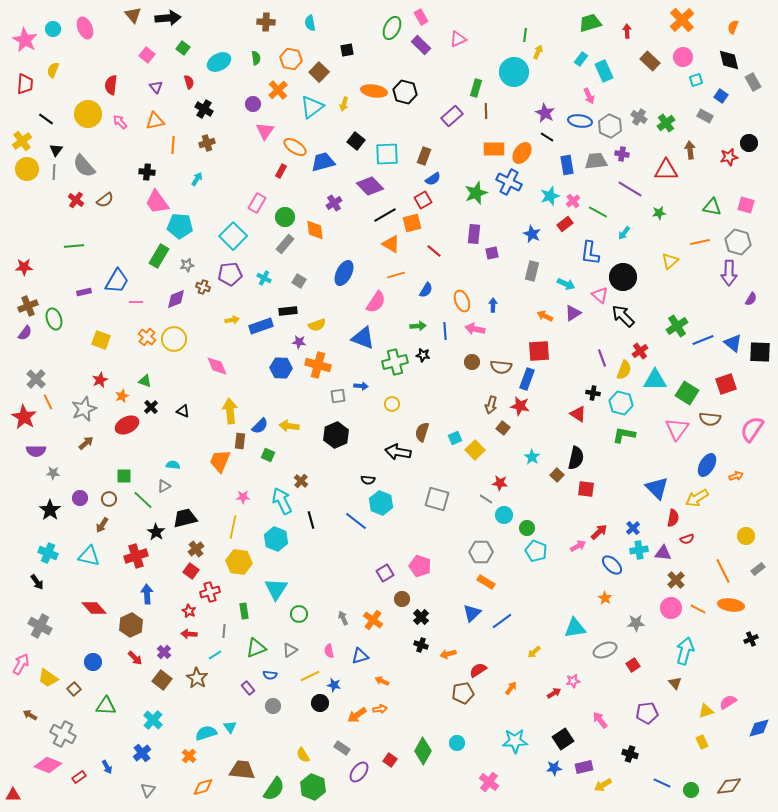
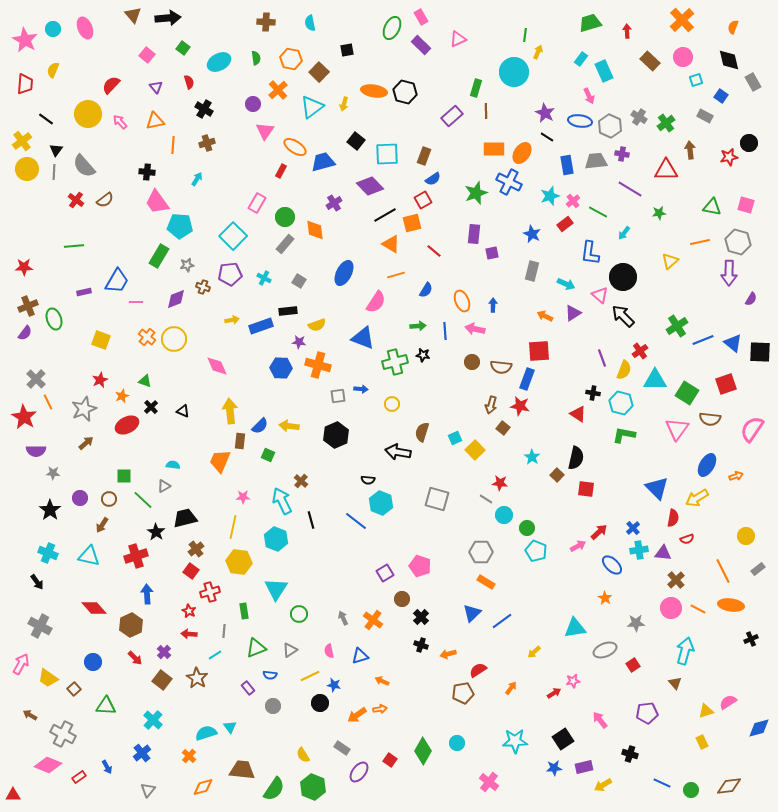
red semicircle at (111, 85): rotated 36 degrees clockwise
blue arrow at (361, 386): moved 3 px down
